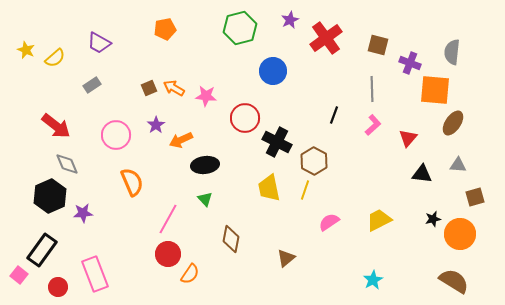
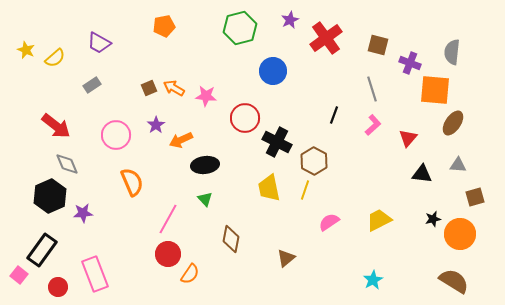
orange pentagon at (165, 29): moved 1 px left, 3 px up
gray line at (372, 89): rotated 15 degrees counterclockwise
